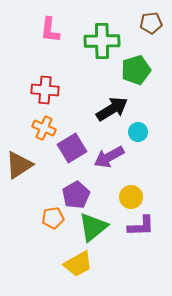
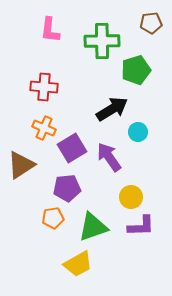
red cross: moved 1 px left, 3 px up
purple arrow: rotated 84 degrees clockwise
brown triangle: moved 2 px right
purple pentagon: moved 9 px left, 7 px up; rotated 24 degrees clockwise
green triangle: rotated 20 degrees clockwise
